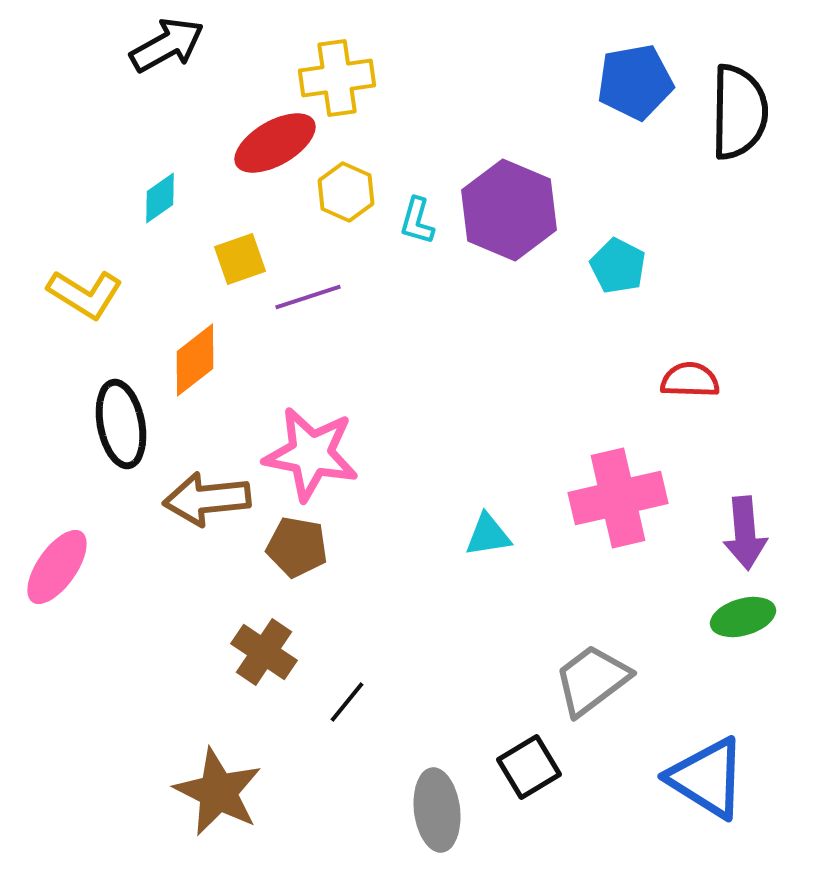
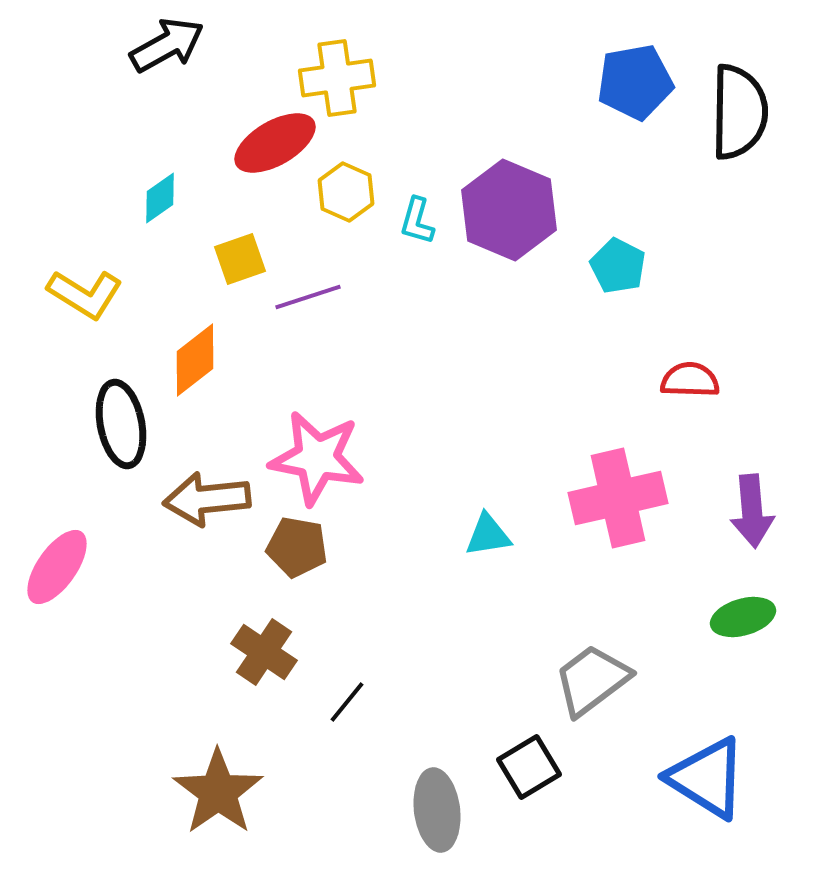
pink star: moved 6 px right, 4 px down
purple arrow: moved 7 px right, 22 px up
brown star: rotated 10 degrees clockwise
